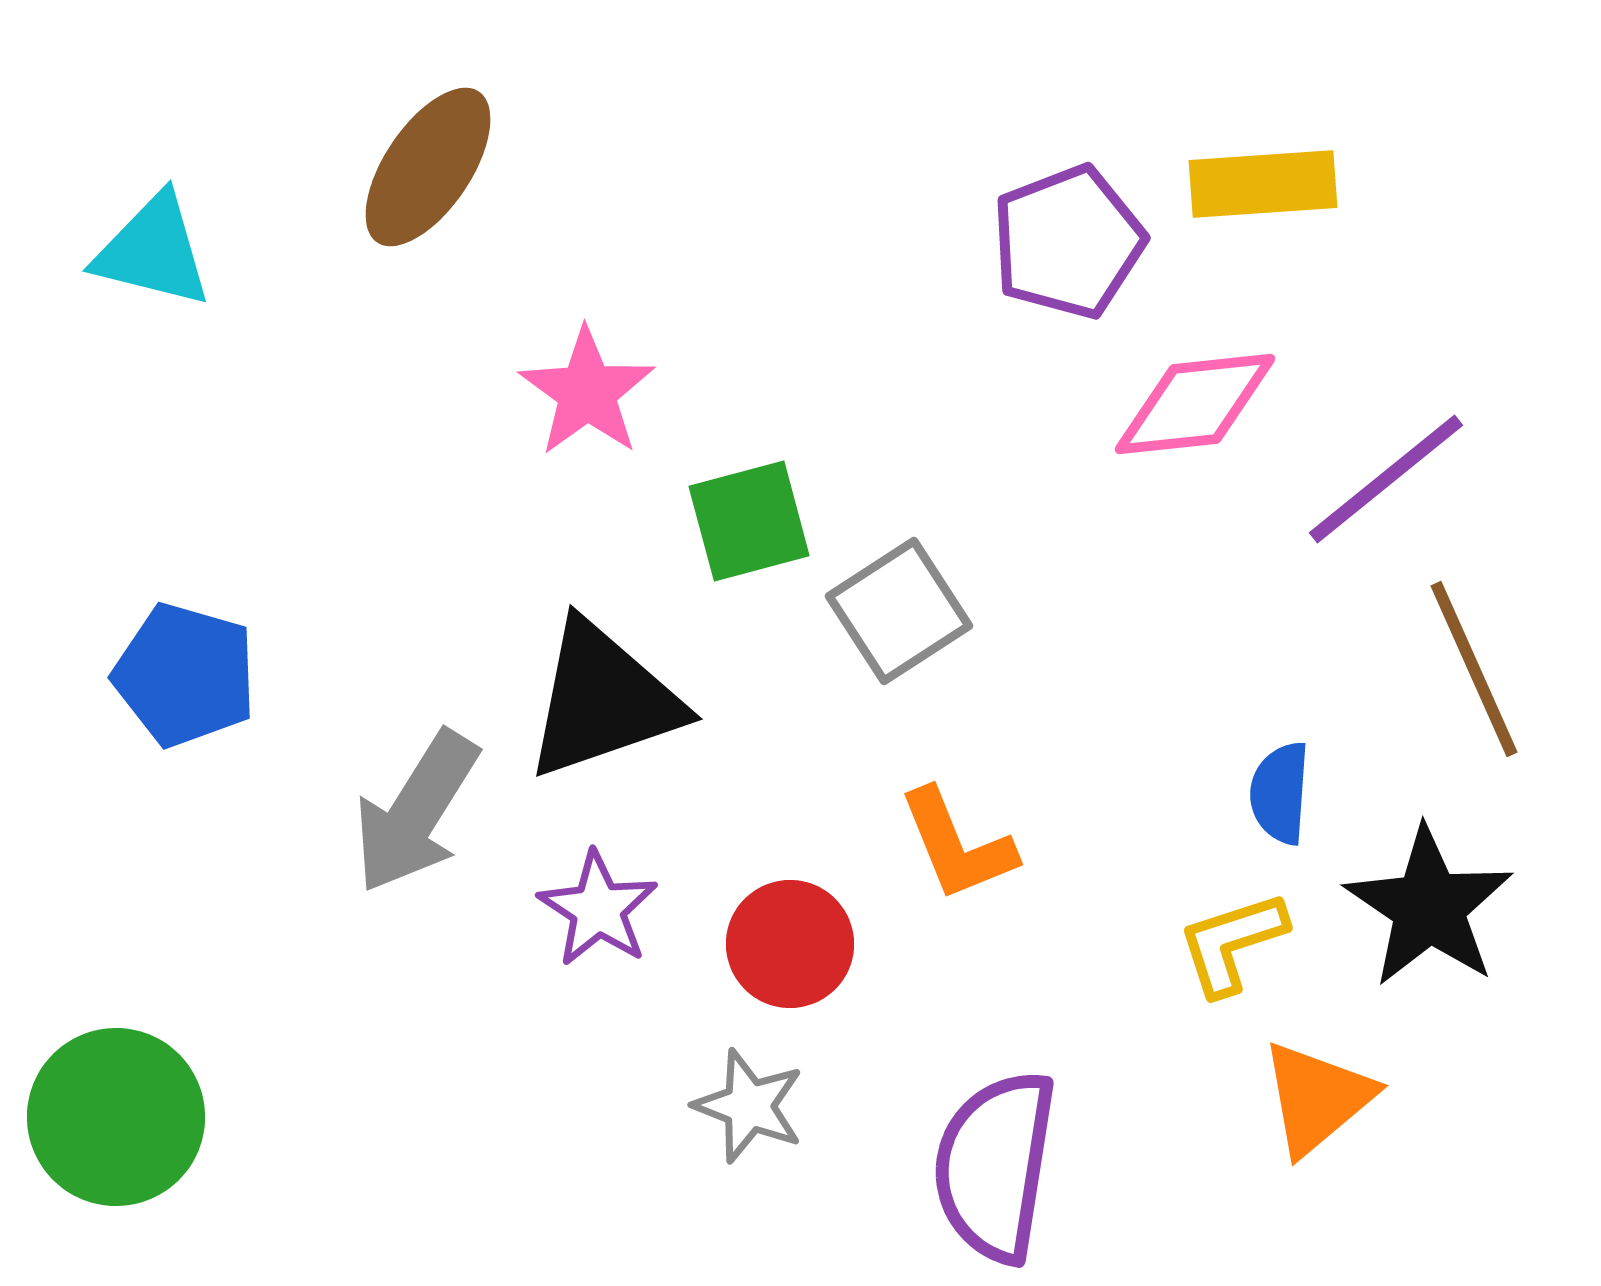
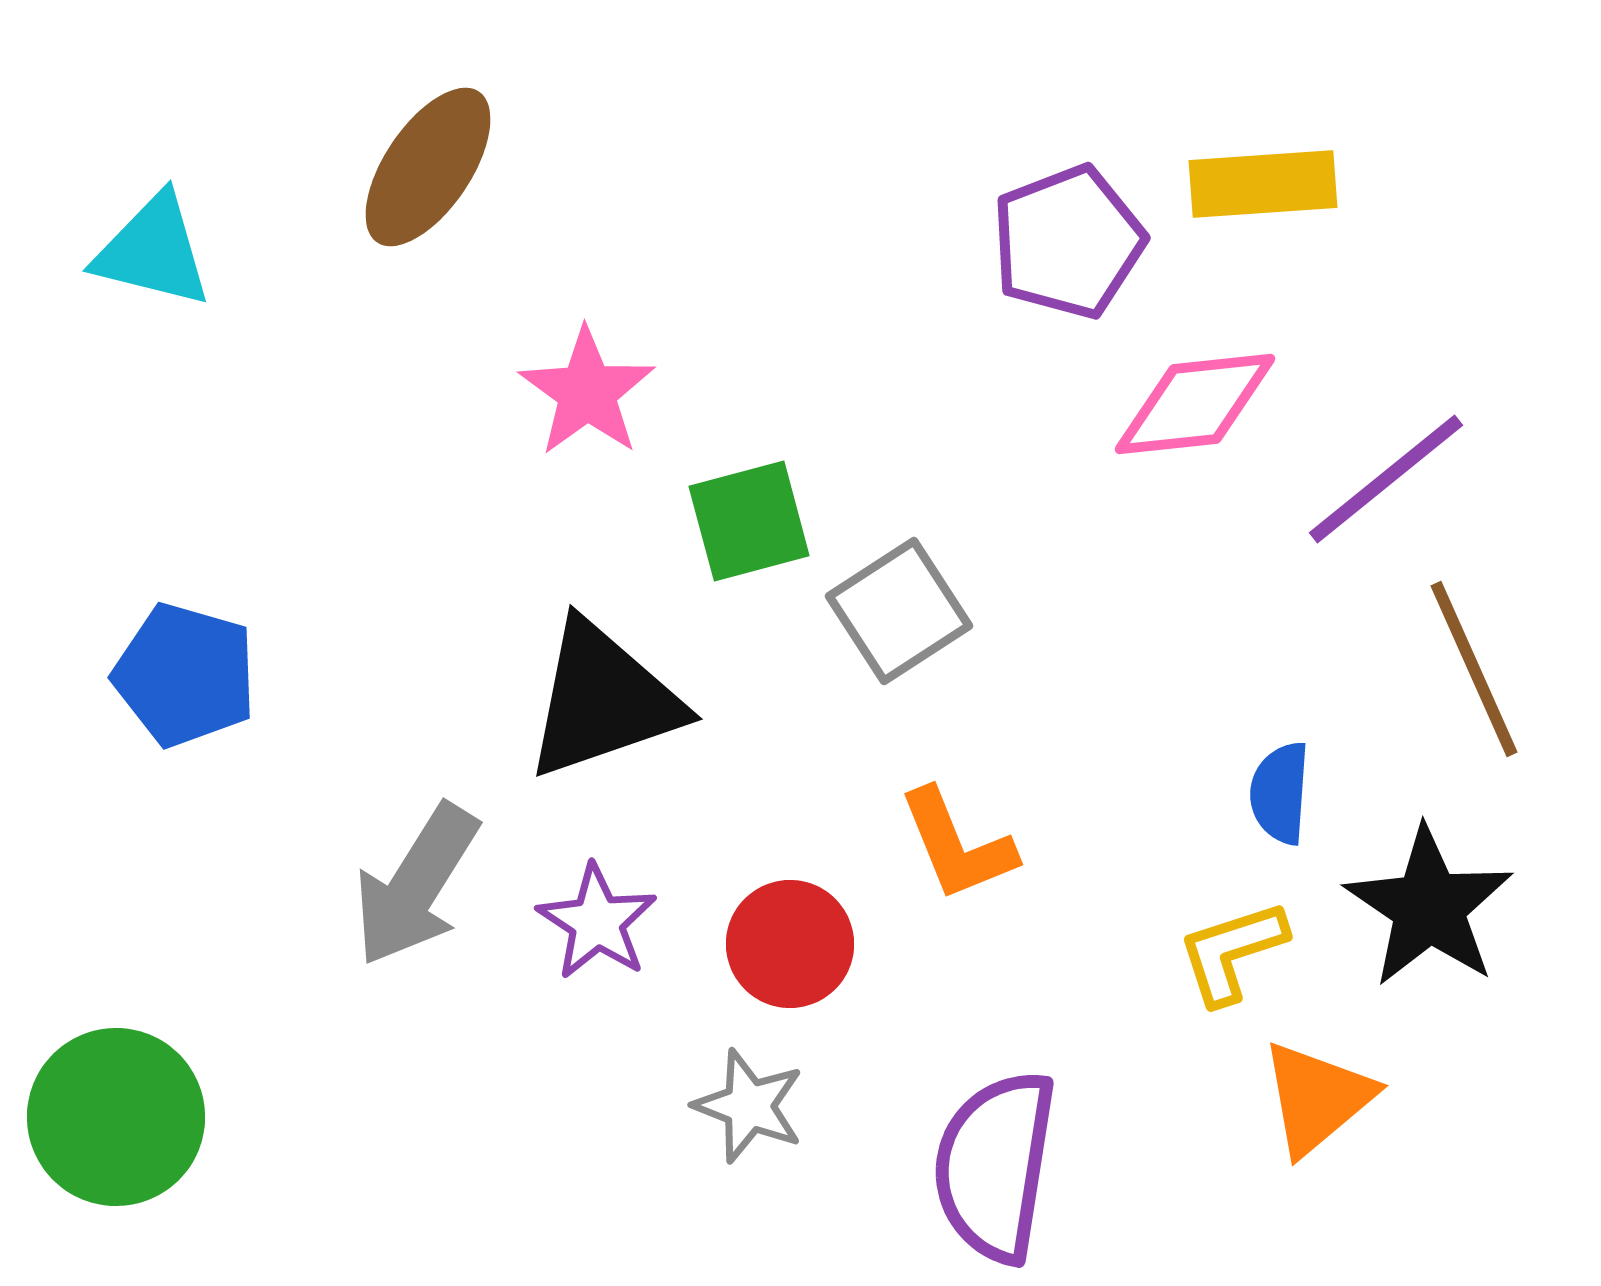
gray arrow: moved 73 px down
purple star: moved 1 px left, 13 px down
yellow L-shape: moved 9 px down
